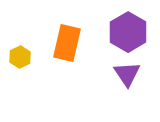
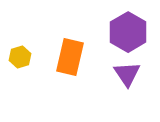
orange rectangle: moved 3 px right, 14 px down
yellow hexagon: rotated 10 degrees clockwise
